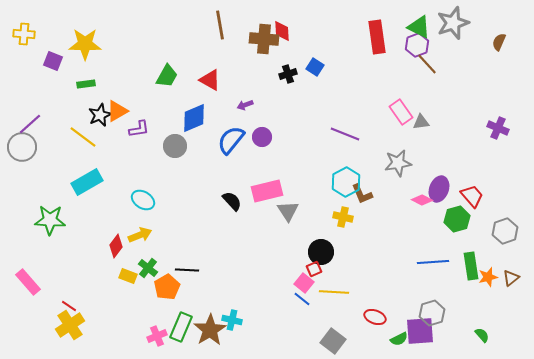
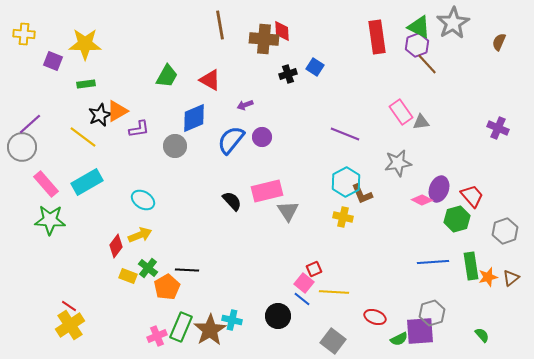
gray star at (453, 23): rotated 12 degrees counterclockwise
black circle at (321, 252): moved 43 px left, 64 px down
pink rectangle at (28, 282): moved 18 px right, 98 px up
